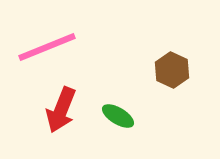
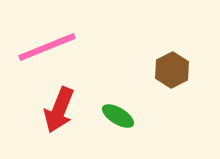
brown hexagon: rotated 8 degrees clockwise
red arrow: moved 2 px left
